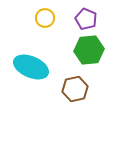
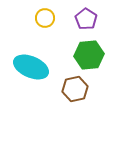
purple pentagon: rotated 10 degrees clockwise
green hexagon: moved 5 px down
